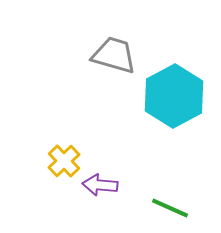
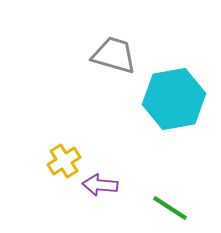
cyan hexagon: moved 3 px down; rotated 18 degrees clockwise
yellow cross: rotated 12 degrees clockwise
green line: rotated 9 degrees clockwise
